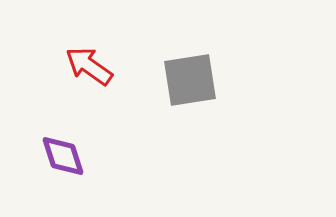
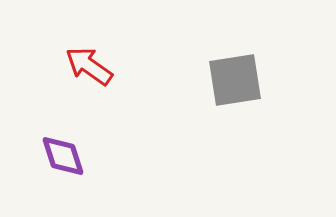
gray square: moved 45 px right
